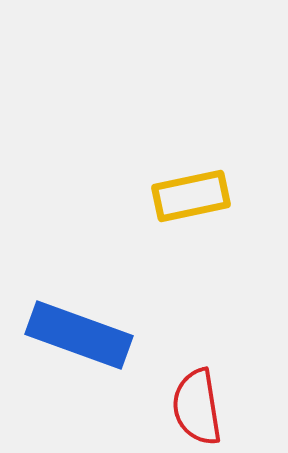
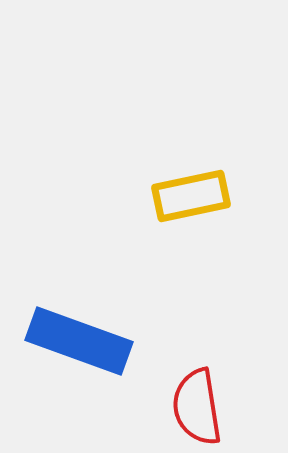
blue rectangle: moved 6 px down
